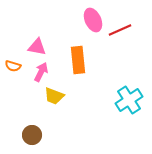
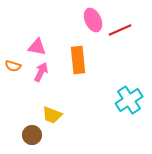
yellow trapezoid: moved 2 px left, 19 px down
